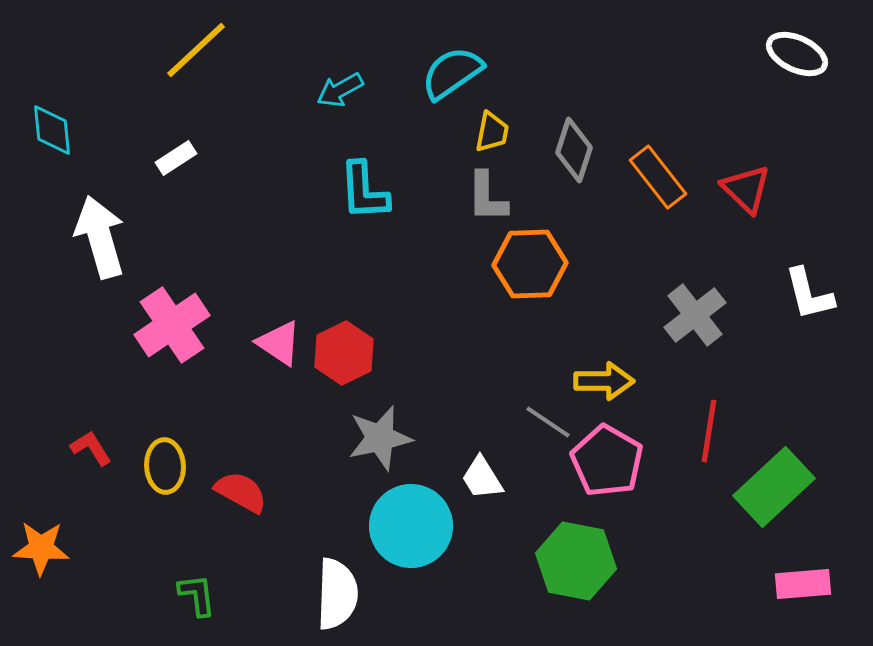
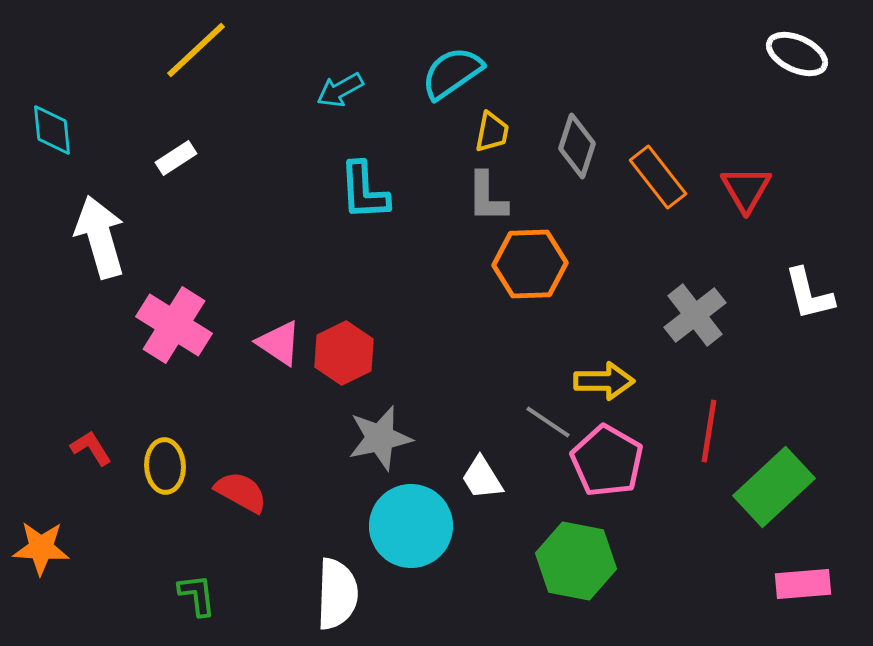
gray diamond: moved 3 px right, 4 px up
red triangle: rotated 16 degrees clockwise
pink cross: moved 2 px right; rotated 24 degrees counterclockwise
